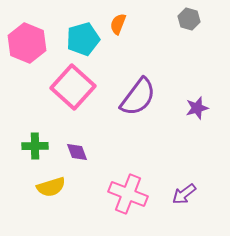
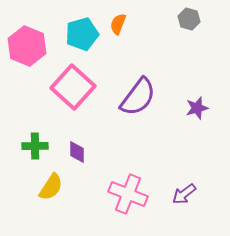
cyan pentagon: moved 1 px left, 5 px up
pink hexagon: moved 3 px down
purple diamond: rotated 20 degrees clockwise
yellow semicircle: rotated 40 degrees counterclockwise
